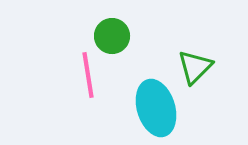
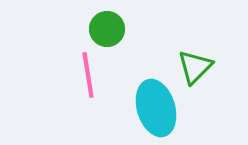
green circle: moved 5 px left, 7 px up
